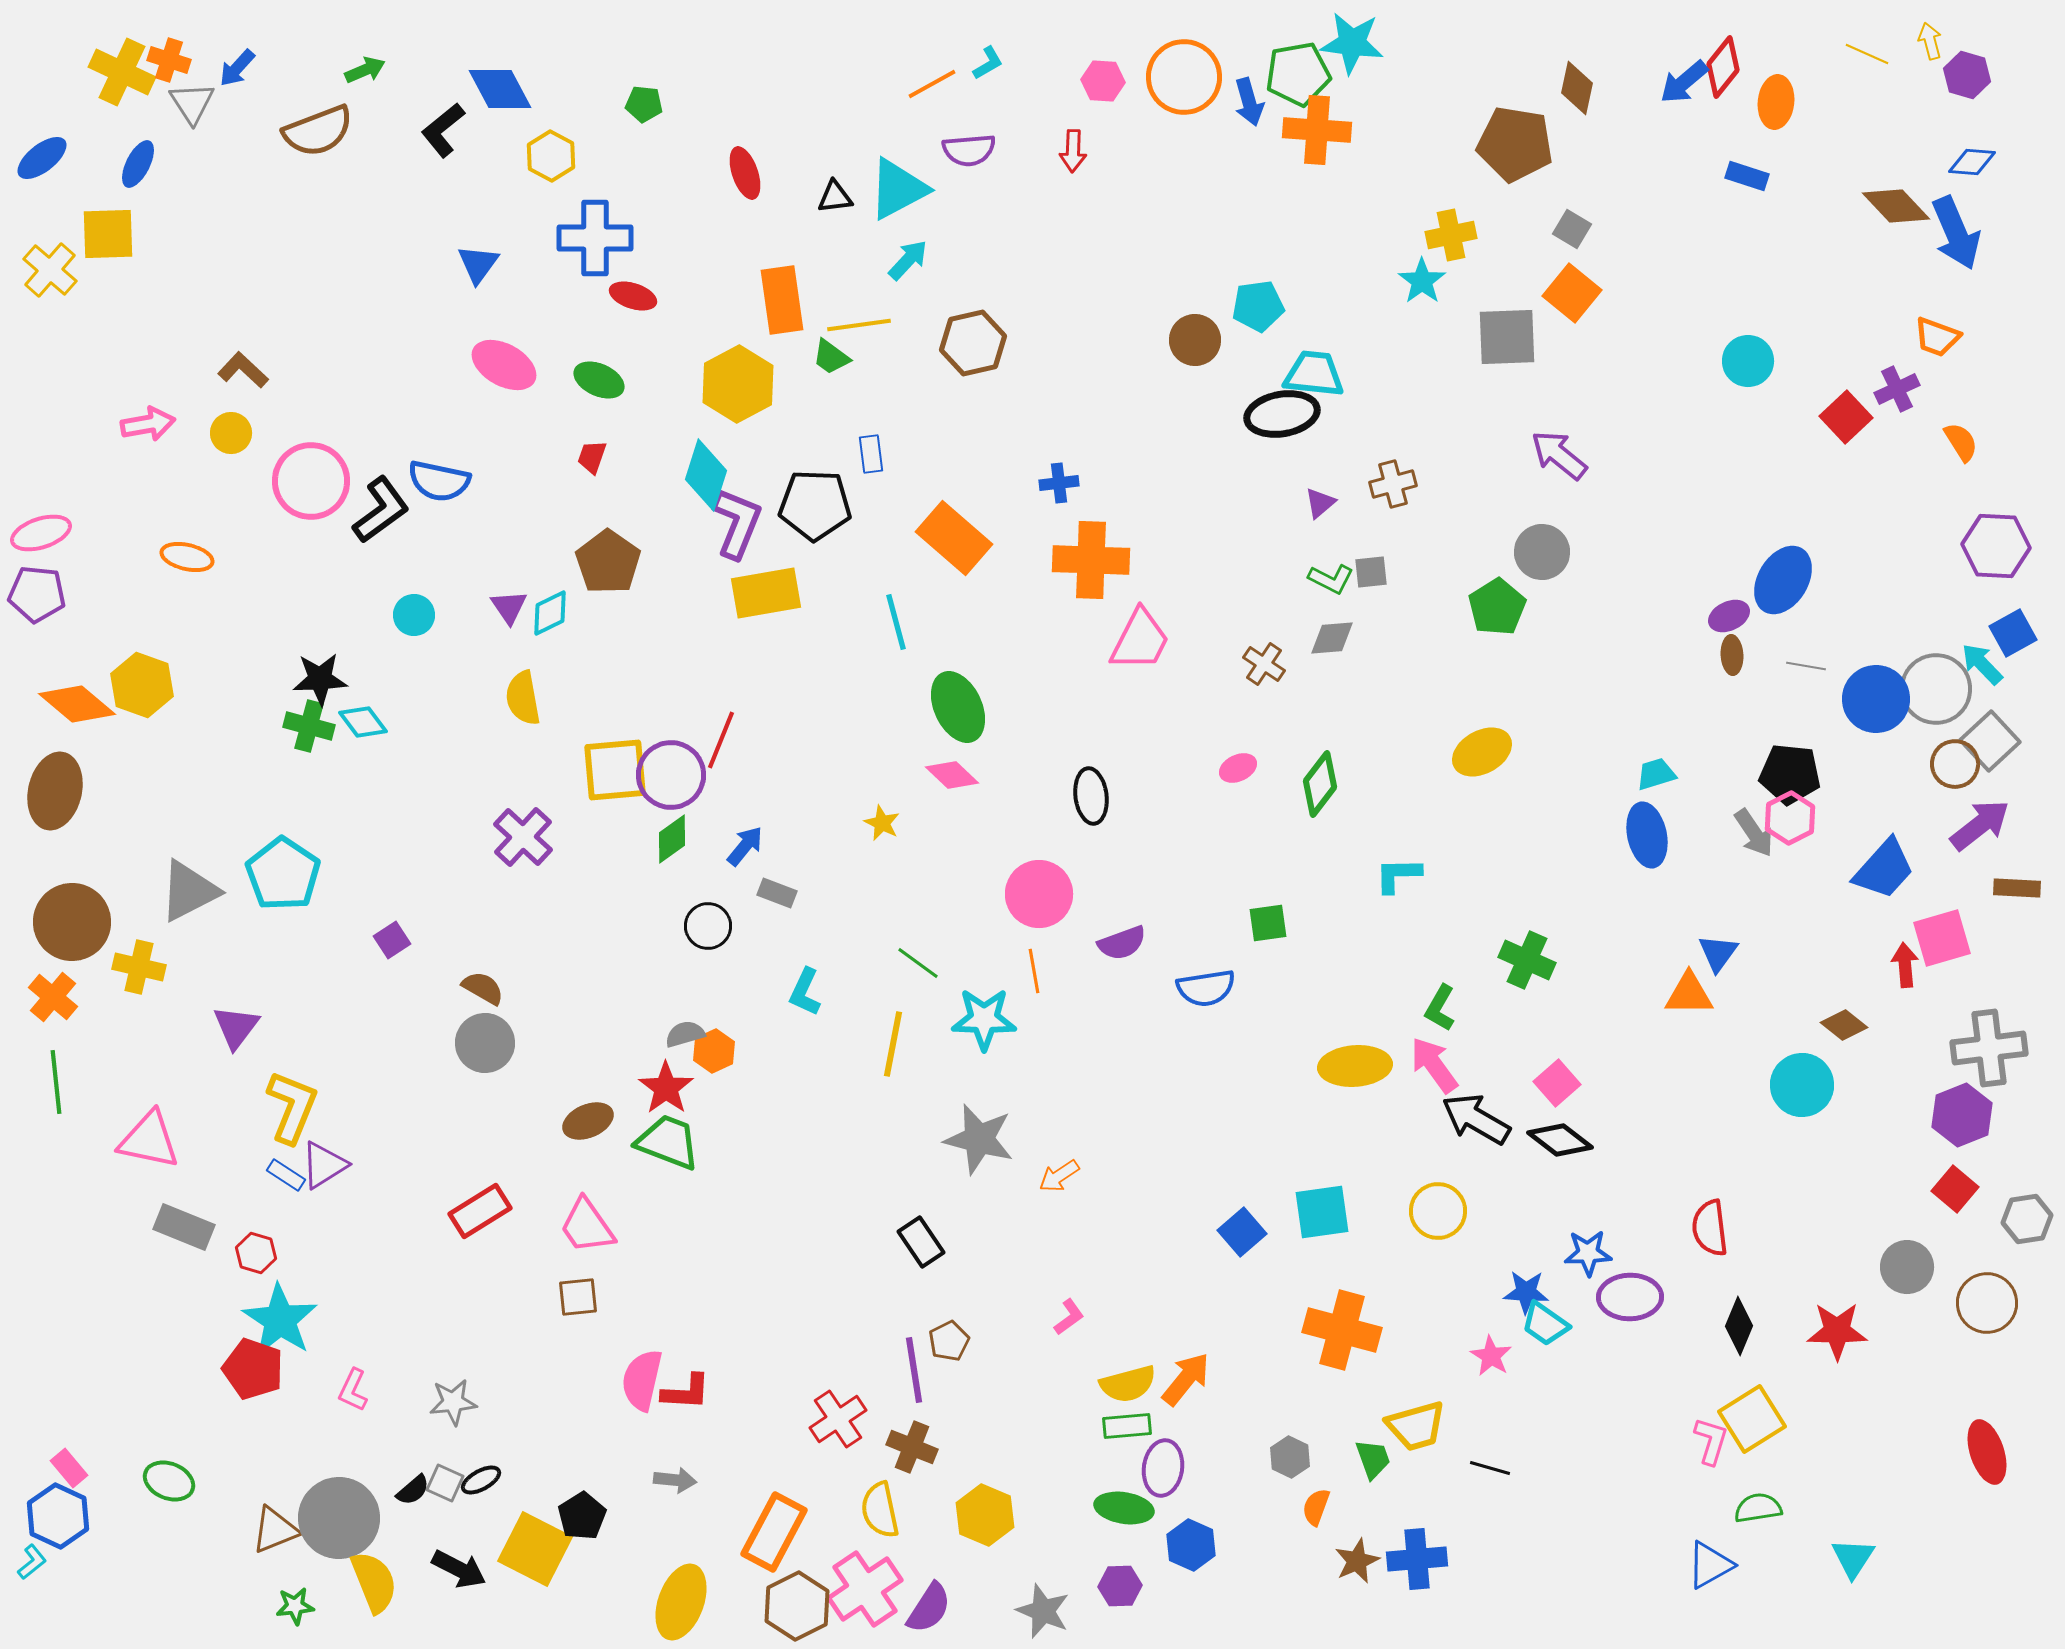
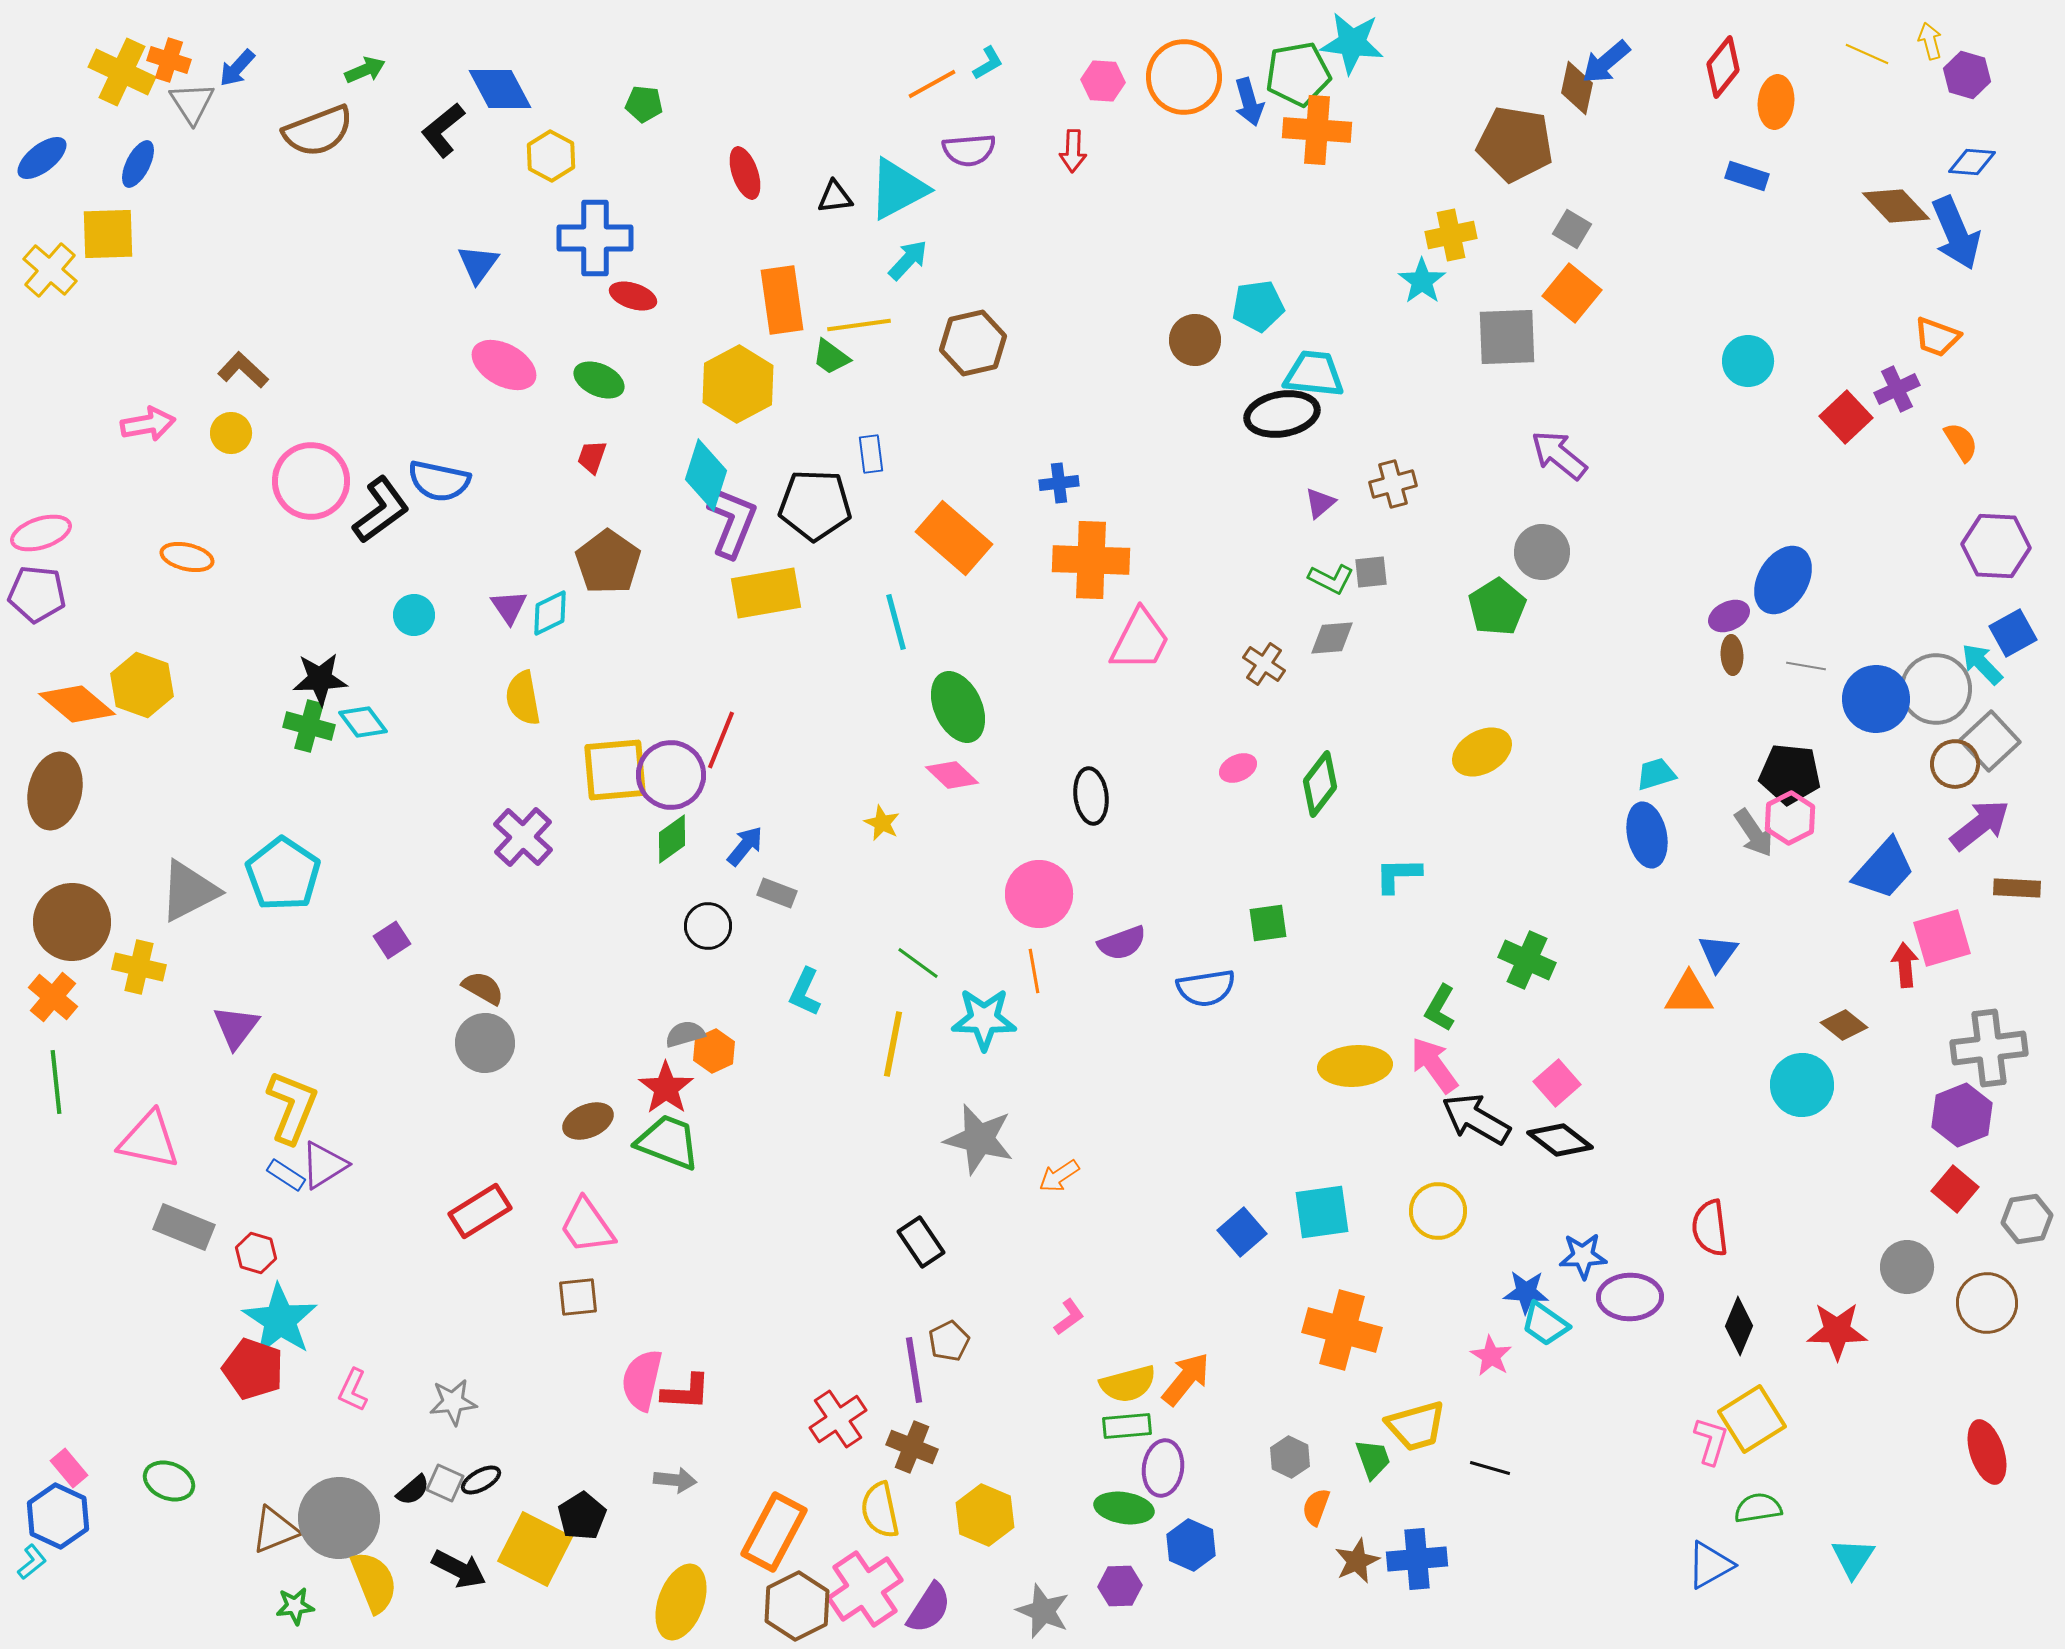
blue arrow at (1684, 82): moved 78 px left, 20 px up
purple L-shape at (737, 523): moved 5 px left, 1 px up
blue star at (1588, 1253): moved 5 px left, 3 px down
